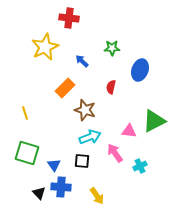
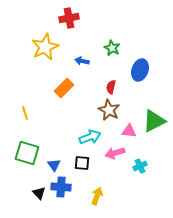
red cross: rotated 18 degrees counterclockwise
green star: rotated 28 degrees clockwise
blue arrow: rotated 32 degrees counterclockwise
orange rectangle: moved 1 px left
brown star: moved 24 px right; rotated 10 degrees clockwise
pink arrow: rotated 72 degrees counterclockwise
black square: moved 2 px down
yellow arrow: rotated 126 degrees counterclockwise
